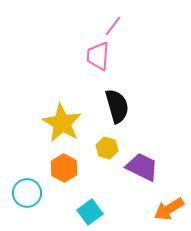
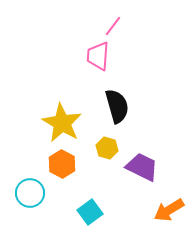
orange hexagon: moved 2 px left, 4 px up
cyan circle: moved 3 px right
orange arrow: moved 1 px down
